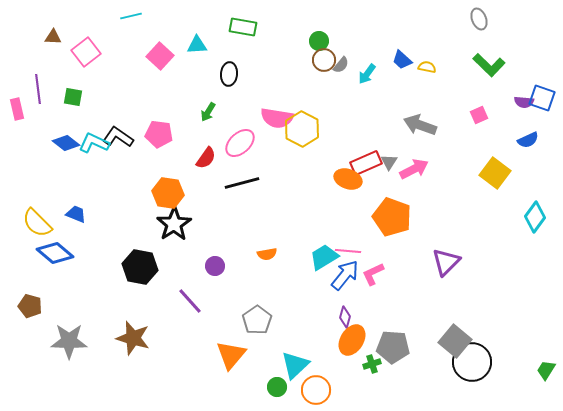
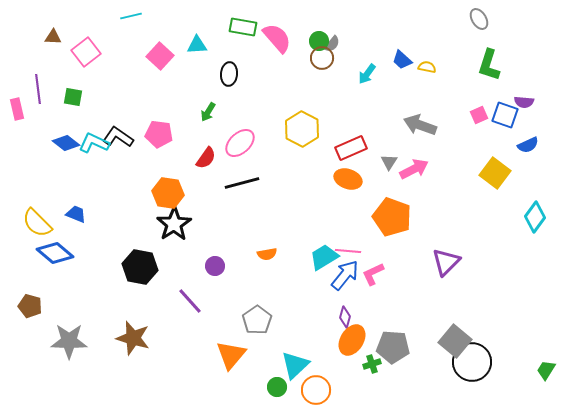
gray ellipse at (479, 19): rotated 10 degrees counterclockwise
brown circle at (324, 60): moved 2 px left, 2 px up
gray semicircle at (341, 65): moved 9 px left, 21 px up
green L-shape at (489, 65): rotated 64 degrees clockwise
blue square at (542, 98): moved 37 px left, 17 px down
pink semicircle at (277, 118): moved 80 px up; rotated 140 degrees counterclockwise
blue semicircle at (528, 140): moved 5 px down
red rectangle at (366, 163): moved 15 px left, 15 px up
